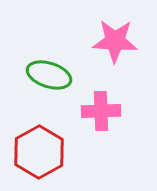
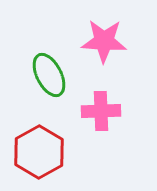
pink star: moved 11 px left
green ellipse: rotated 45 degrees clockwise
